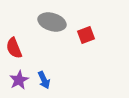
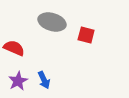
red square: rotated 36 degrees clockwise
red semicircle: rotated 135 degrees clockwise
purple star: moved 1 px left, 1 px down
